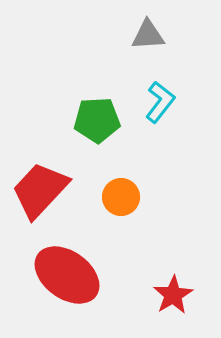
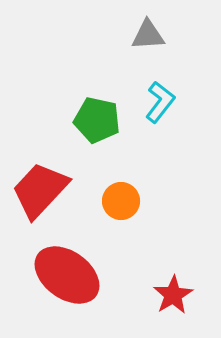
green pentagon: rotated 15 degrees clockwise
orange circle: moved 4 px down
